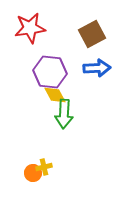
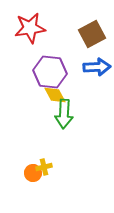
blue arrow: moved 1 px up
